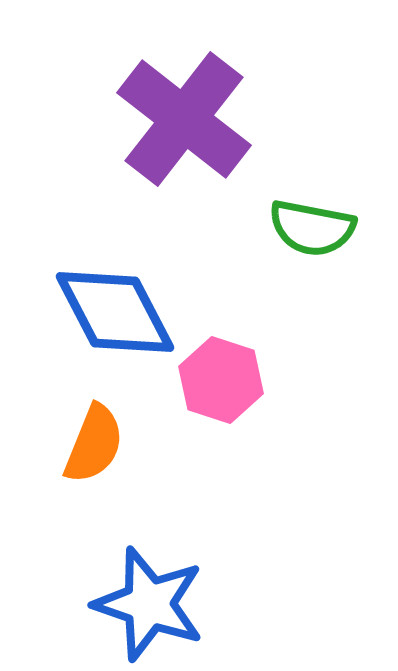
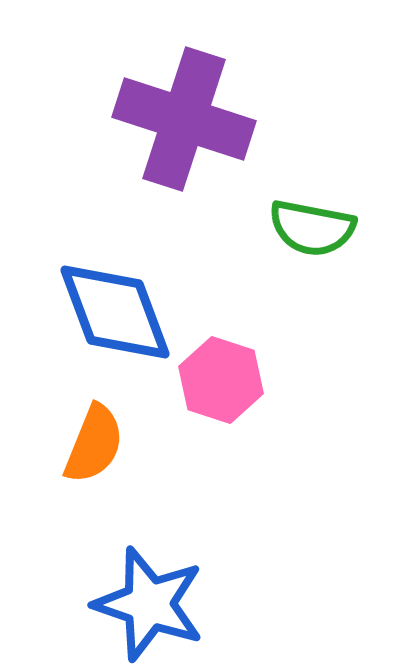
purple cross: rotated 20 degrees counterclockwise
blue diamond: rotated 7 degrees clockwise
